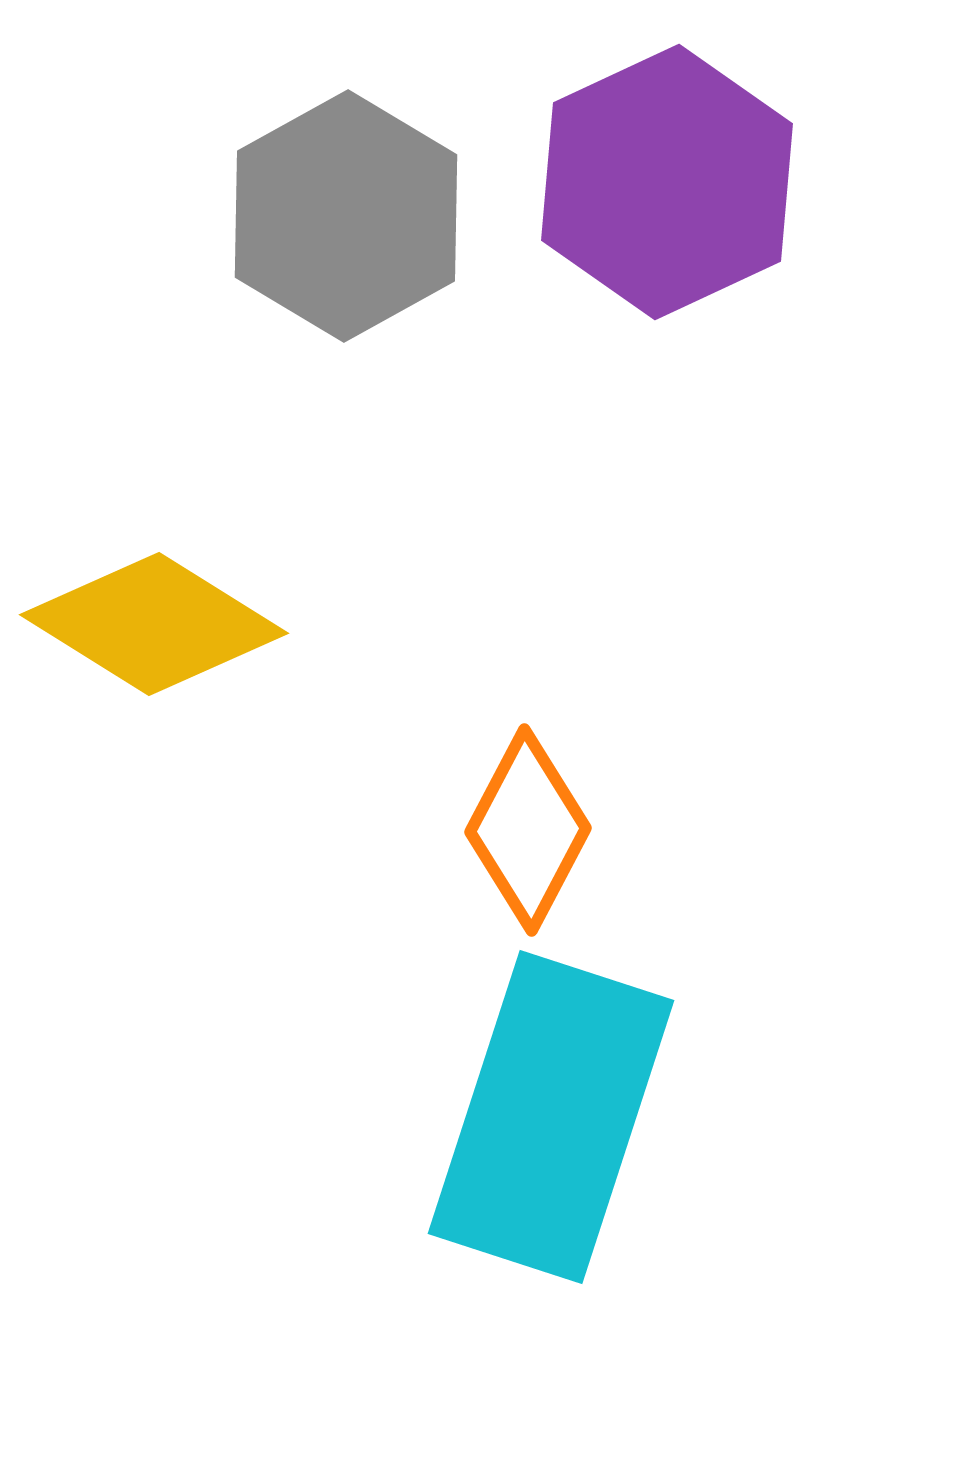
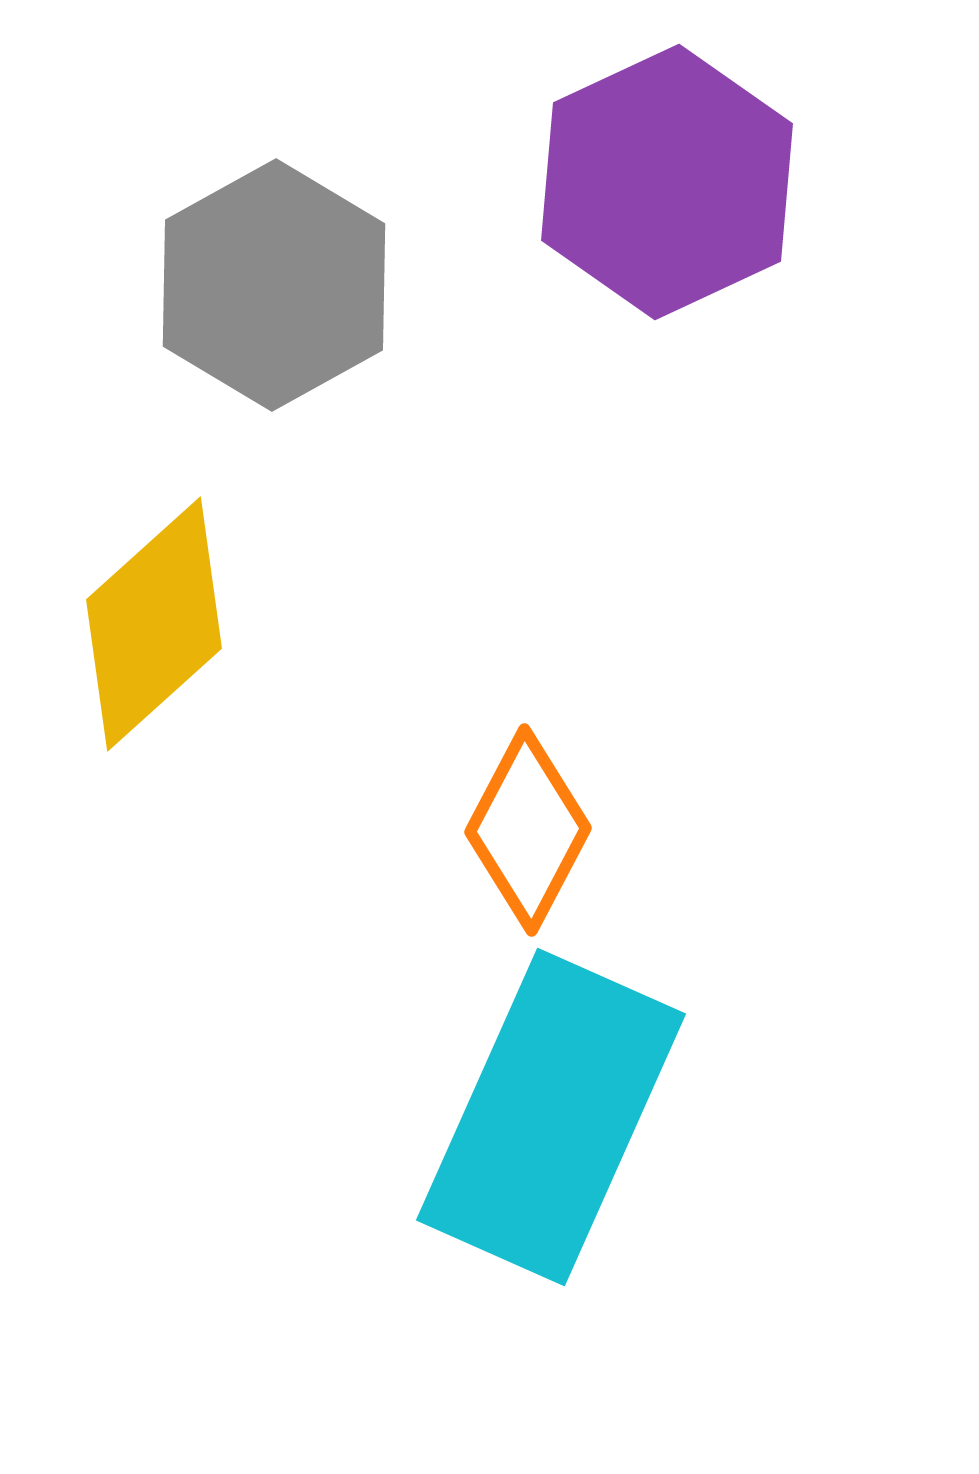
gray hexagon: moved 72 px left, 69 px down
yellow diamond: rotated 74 degrees counterclockwise
cyan rectangle: rotated 6 degrees clockwise
